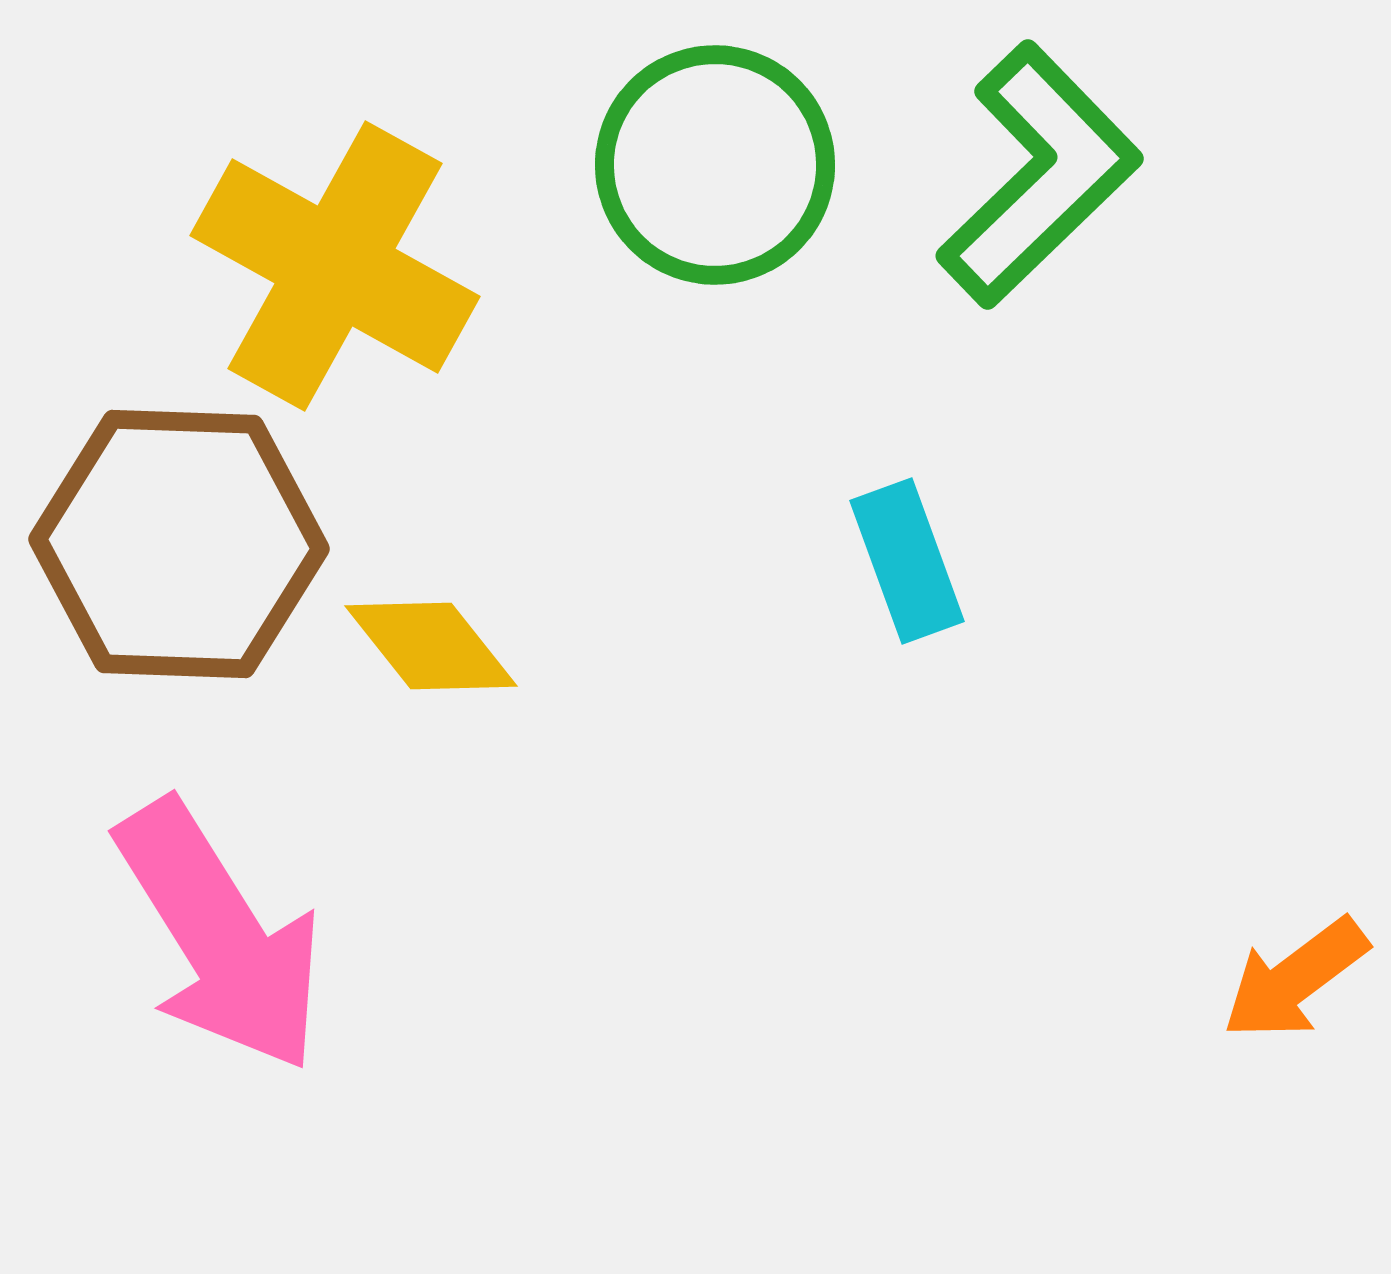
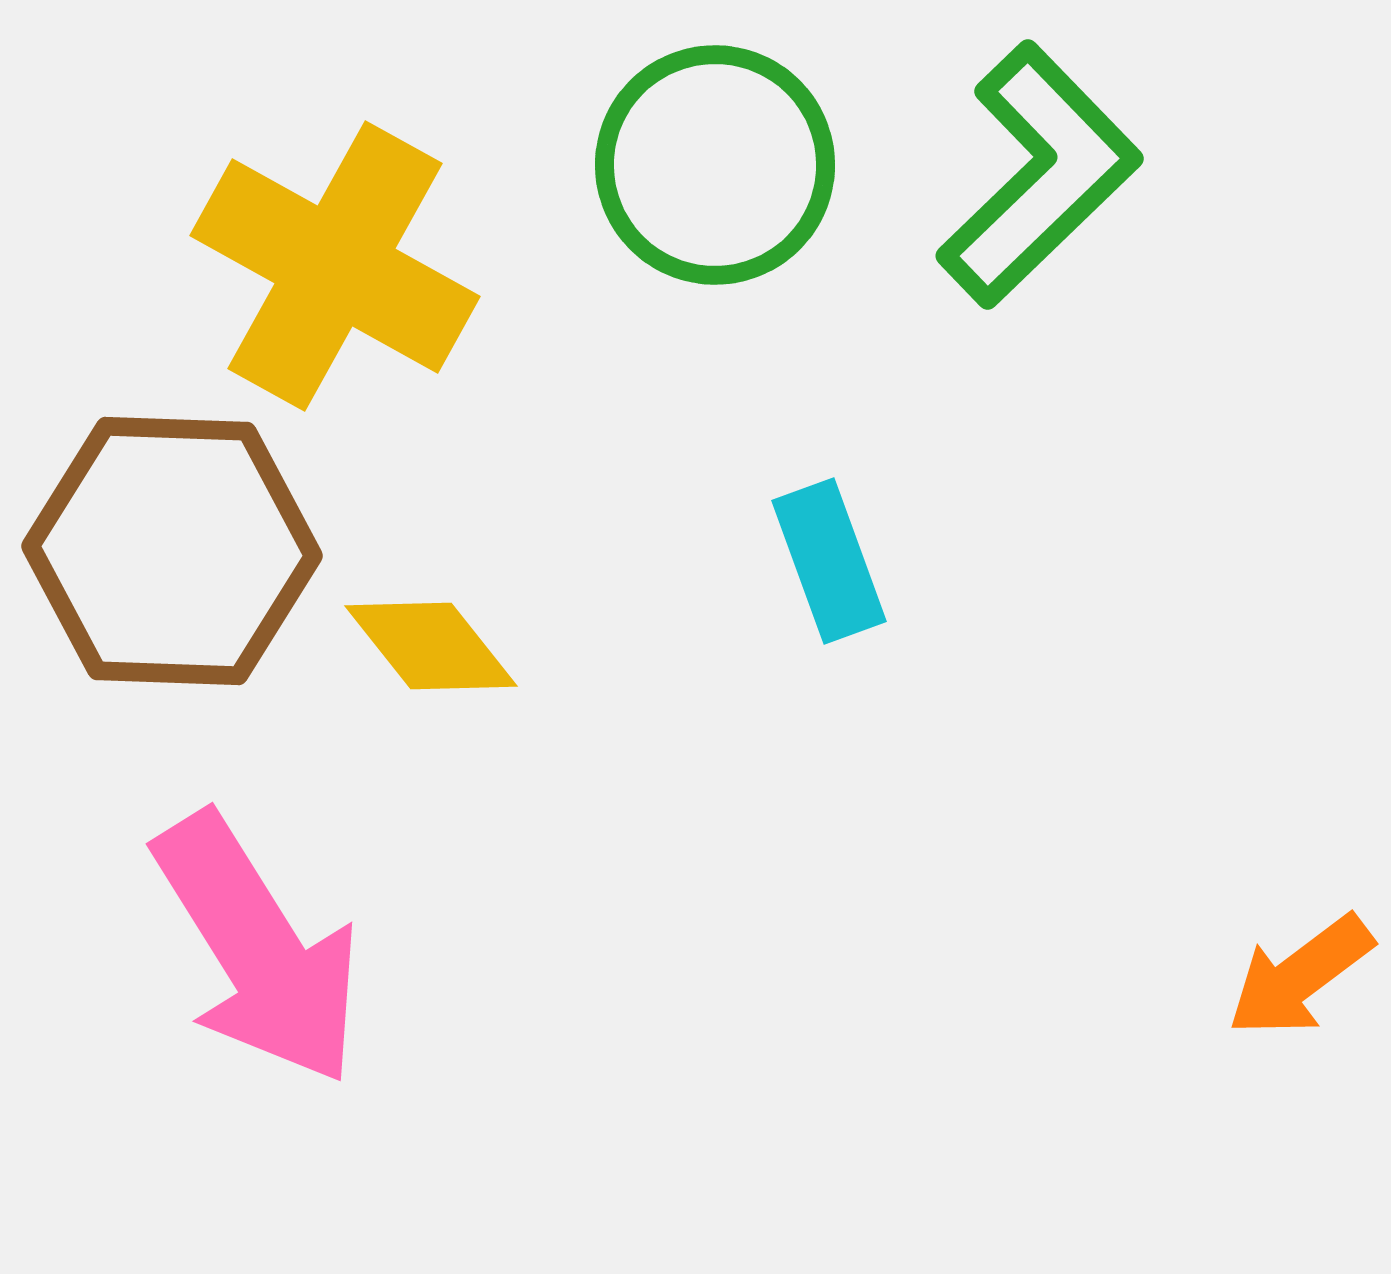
brown hexagon: moved 7 px left, 7 px down
cyan rectangle: moved 78 px left
pink arrow: moved 38 px right, 13 px down
orange arrow: moved 5 px right, 3 px up
